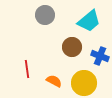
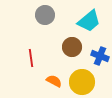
red line: moved 4 px right, 11 px up
yellow circle: moved 2 px left, 1 px up
